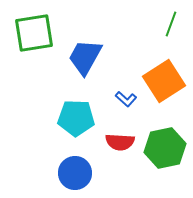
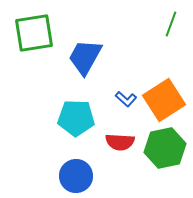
orange square: moved 19 px down
blue circle: moved 1 px right, 3 px down
